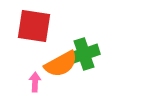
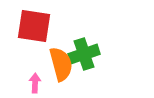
orange semicircle: rotated 76 degrees counterclockwise
pink arrow: moved 1 px down
